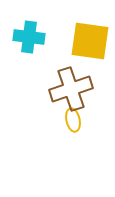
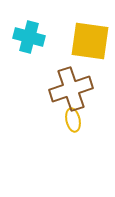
cyan cross: rotated 8 degrees clockwise
